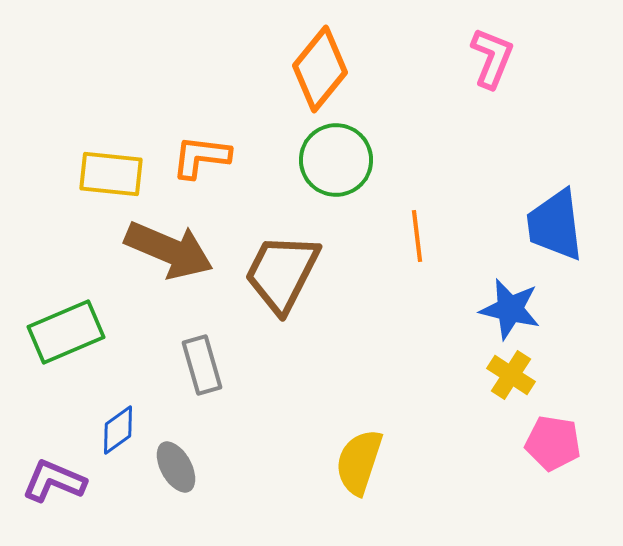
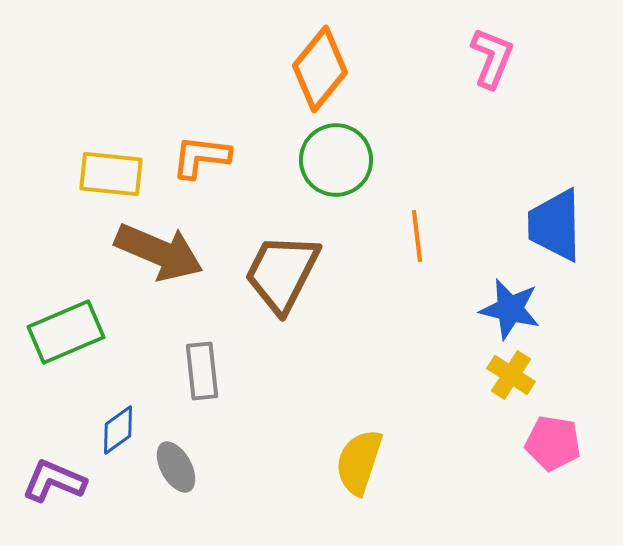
blue trapezoid: rotated 6 degrees clockwise
brown arrow: moved 10 px left, 2 px down
gray rectangle: moved 6 px down; rotated 10 degrees clockwise
